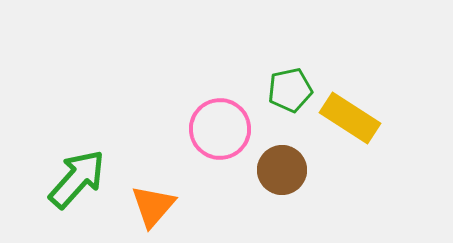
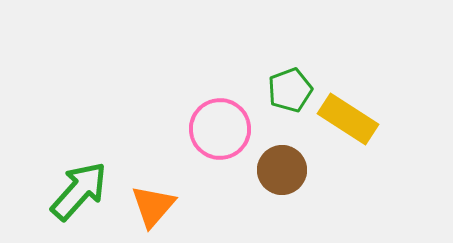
green pentagon: rotated 9 degrees counterclockwise
yellow rectangle: moved 2 px left, 1 px down
green arrow: moved 2 px right, 12 px down
